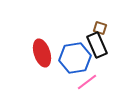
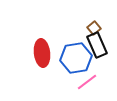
brown square: moved 6 px left; rotated 32 degrees clockwise
red ellipse: rotated 12 degrees clockwise
blue hexagon: moved 1 px right
